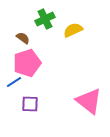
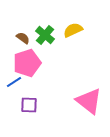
green cross: moved 16 px down; rotated 24 degrees counterclockwise
purple square: moved 1 px left, 1 px down
